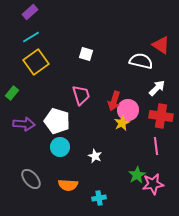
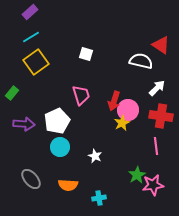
white pentagon: rotated 30 degrees clockwise
pink star: moved 1 px down
